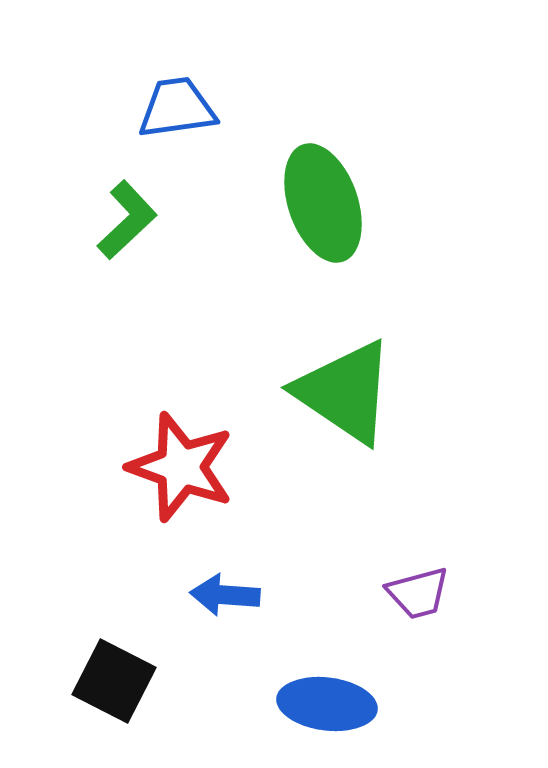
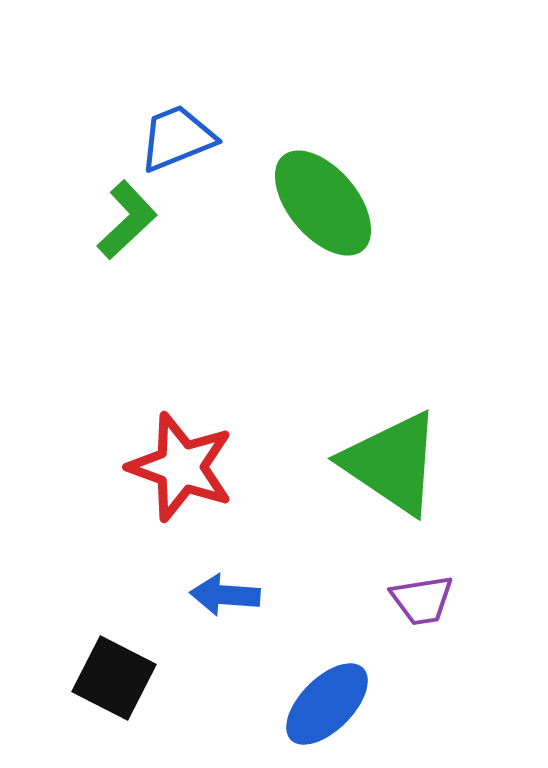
blue trapezoid: moved 30 px down; rotated 14 degrees counterclockwise
green ellipse: rotated 21 degrees counterclockwise
green triangle: moved 47 px right, 71 px down
purple trapezoid: moved 4 px right, 7 px down; rotated 6 degrees clockwise
black square: moved 3 px up
blue ellipse: rotated 52 degrees counterclockwise
